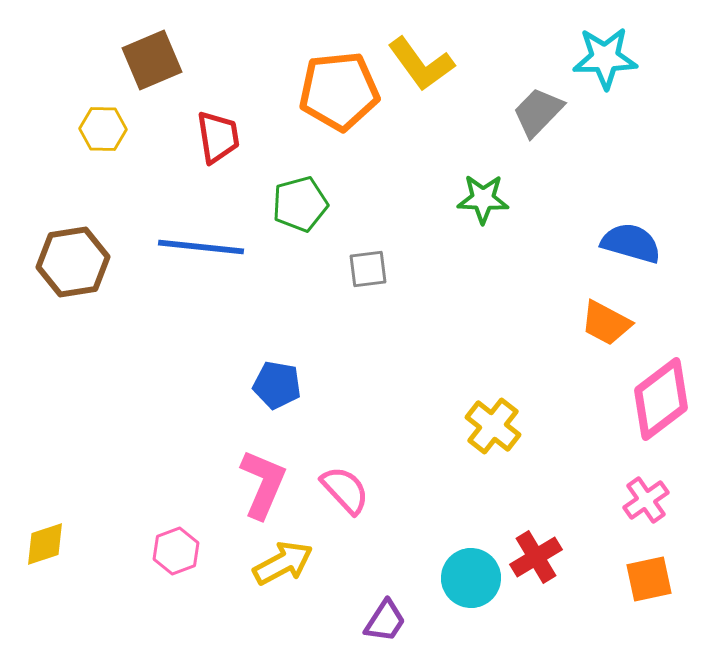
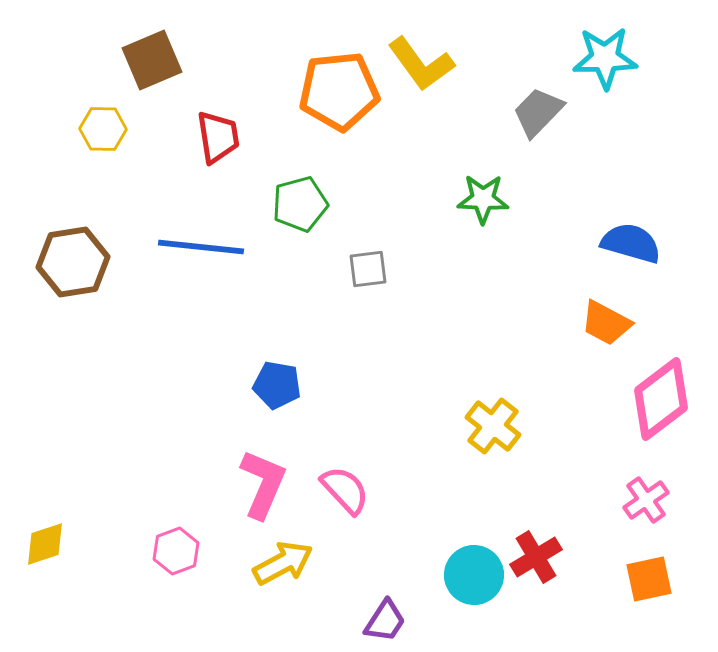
cyan circle: moved 3 px right, 3 px up
